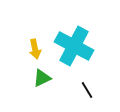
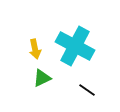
cyan cross: moved 1 px right
black line: rotated 24 degrees counterclockwise
